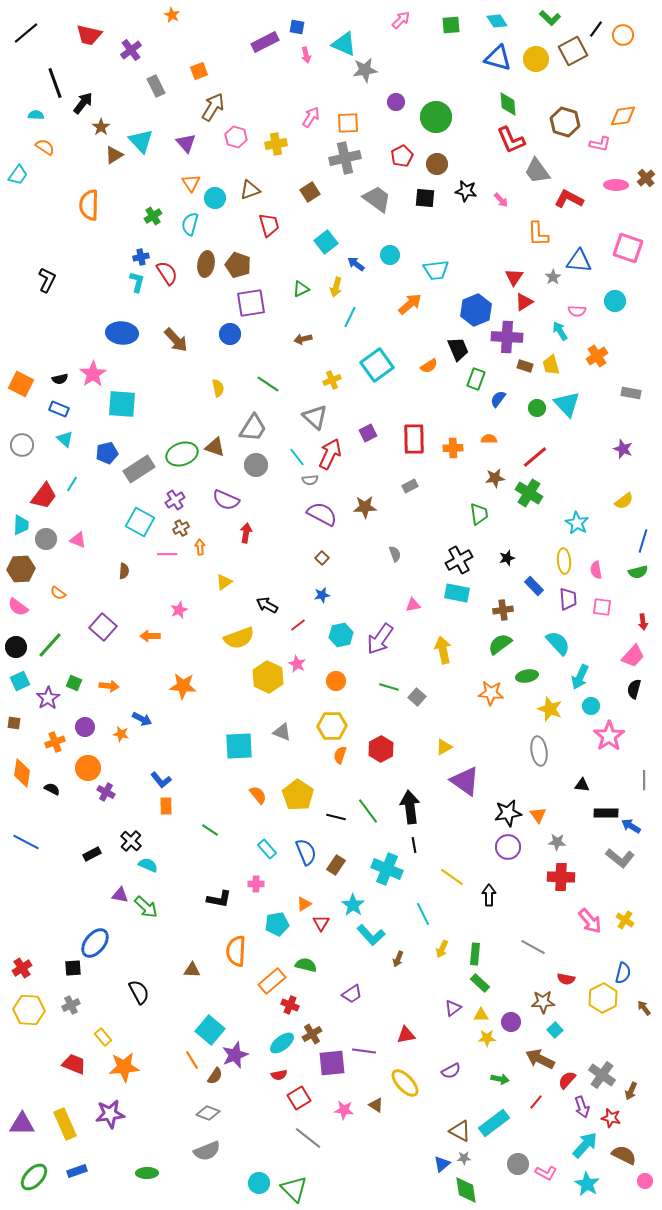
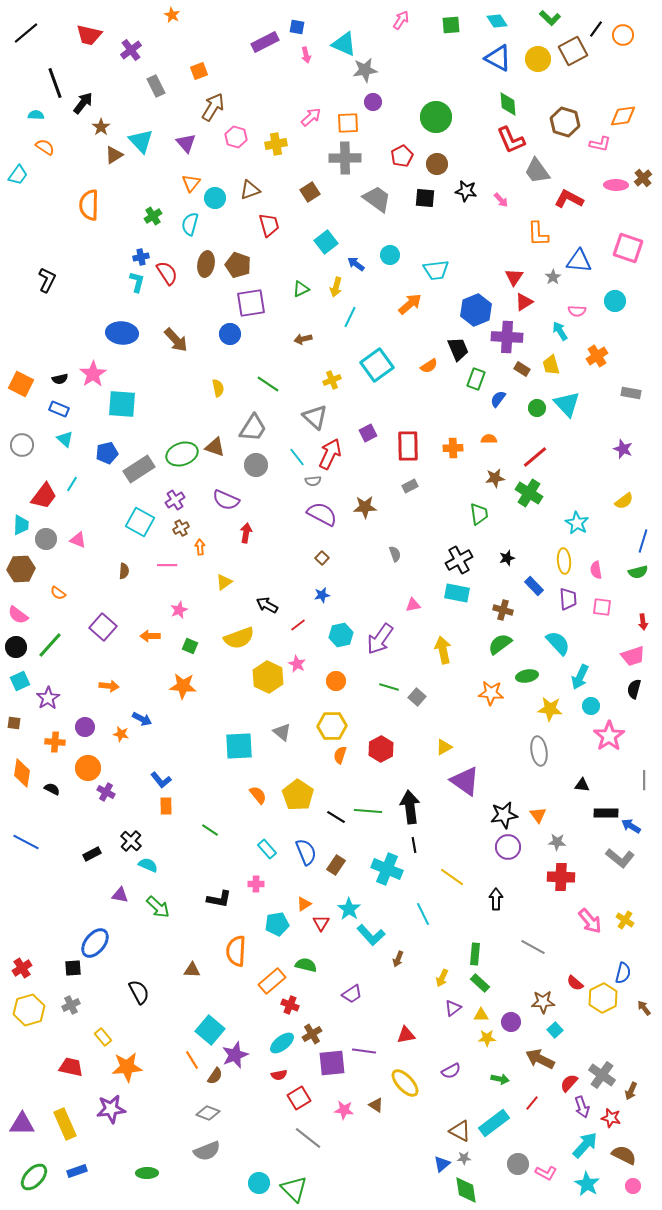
pink arrow at (401, 20): rotated 12 degrees counterclockwise
blue triangle at (498, 58): rotated 12 degrees clockwise
yellow circle at (536, 59): moved 2 px right
purple circle at (396, 102): moved 23 px left
pink arrow at (311, 117): rotated 15 degrees clockwise
gray cross at (345, 158): rotated 12 degrees clockwise
brown cross at (646, 178): moved 3 px left
orange triangle at (191, 183): rotated 12 degrees clockwise
brown rectangle at (525, 366): moved 3 px left, 3 px down; rotated 14 degrees clockwise
red rectangle at (414, 439): moved 6 px left, 7 px down
gray semicircle at (310, 480): moved 3 px right, 1 px down
pink line at (167, 554): moved 11 px down
pink semicircle at (18, 607): moved 8 px down
brown cross at (503, 610): rotated 24 degrees clockwise
pink trapezoid at (633, 656): rotated 30 degrees clockwise
green square at (74, 683): moved 116 px right, 37 px up
yellow star at (550, 709): rotated 15 degrees counterclockwise
gray triangle at (282, 732): rotated 18 degrees clockwise
orange cross at (55, 742): rotated 24 degrees clockwise
green line at (368, 811): rotated 48 degrees counterclockwise
black star at (508, 813): moved 4 px left, 2 px down
black line at (336, 817): rotated 18 degrees clockwise
black arrow at (489, 895): moved 7 px right, 4 px down
cyan star at (353, 905): moved 4 px left, 4 px down
green arrow at (146, 907): moved 12 px right
yellow arrow at (442, 949): moved 29 px down
red semicircle at (566, 979): moved 9 px right, 4 px down; rotated 30 degrees clockwise
yellow hexagon at (29, 1010): rotated 20 degrees counterclockwise
red trapezoid at (74, 1064): moved 3 px left, 3 px down; rotated 10 degrees counterclockwise
orange star at (124, 1067): moved 3 px right
red semicircle at (567, 1080): moved 2 px right, 3 px down
red line at (536, 1102): moved 4 px left, 1 px down
purple star at (110, 1114): moved 1 px right, 5 px up
pink circle at (645, 1181): moved 12 px left, 5 px down
